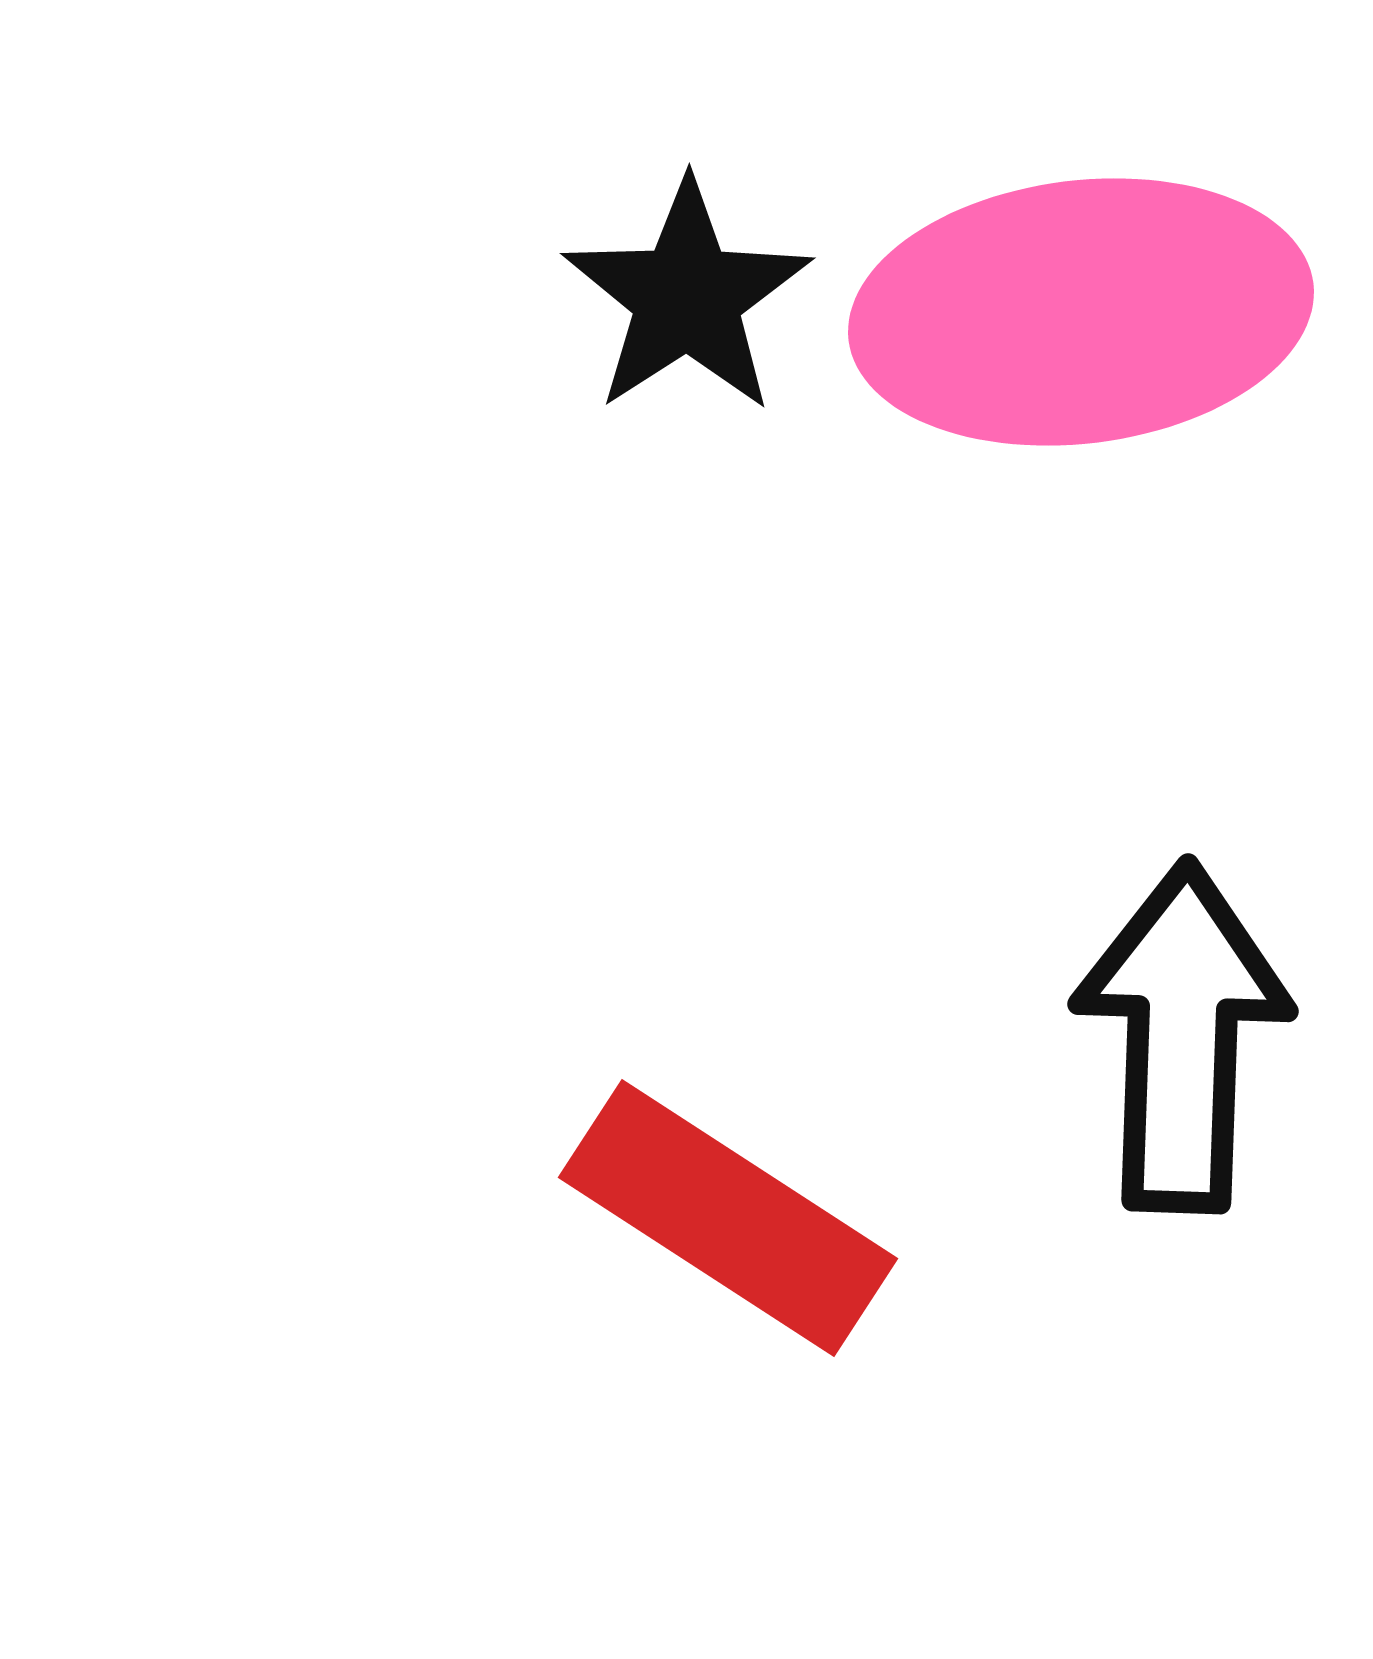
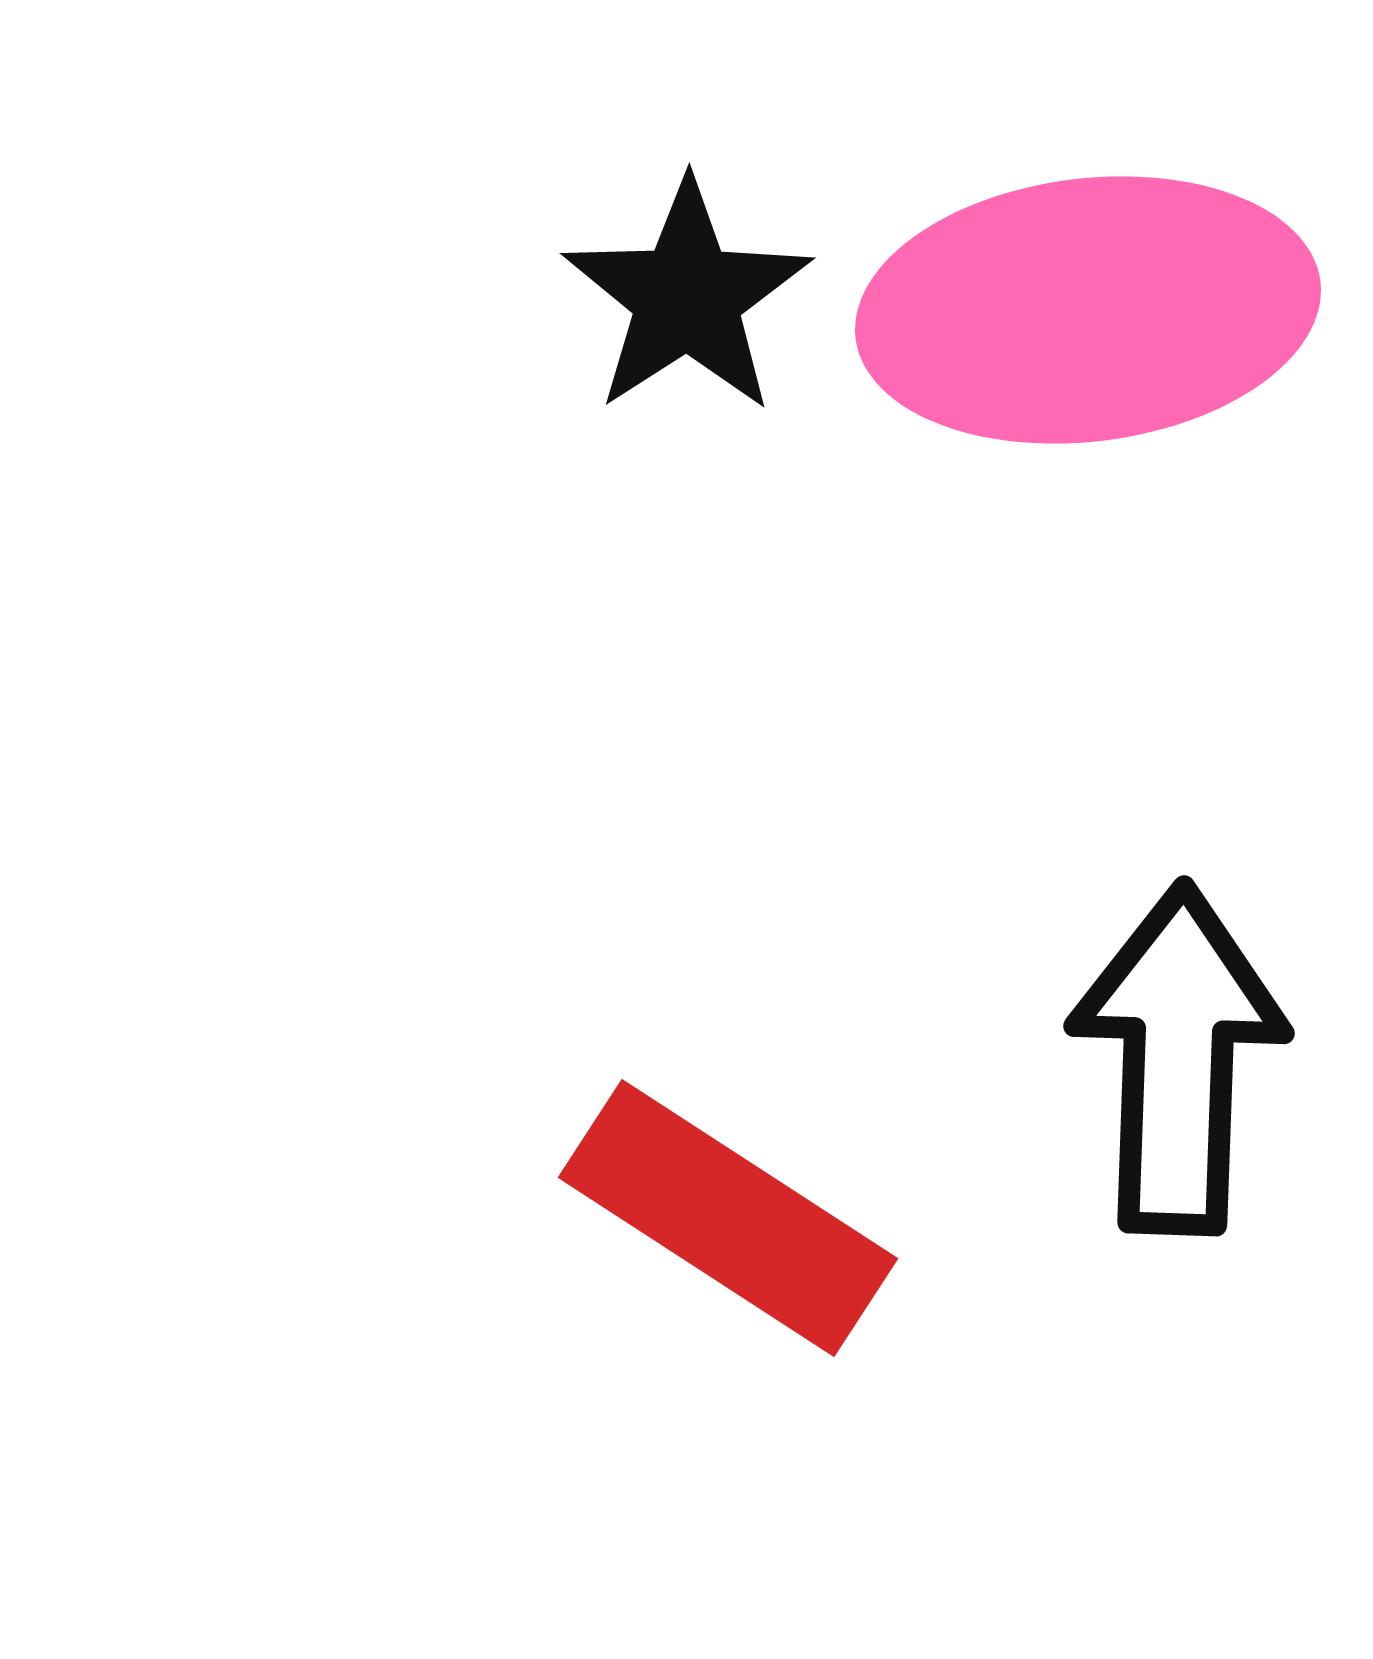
pink ellipse: moved 7 px right, 2 px up
black arrow: moved 4 px left, 22 px down
